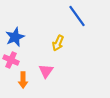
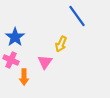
blue star: rotated 12 degrees counterclockwise
yellow arrow: moved 3 px right, 1 px down
pink triangle: moved 1 px left, 9 px up
orange arrow: moved 1 px right, 3 px up
